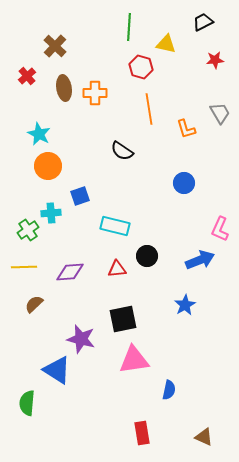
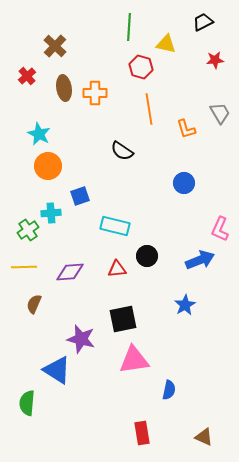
brown semicircle: rotated 24 degrees counterclockwise
